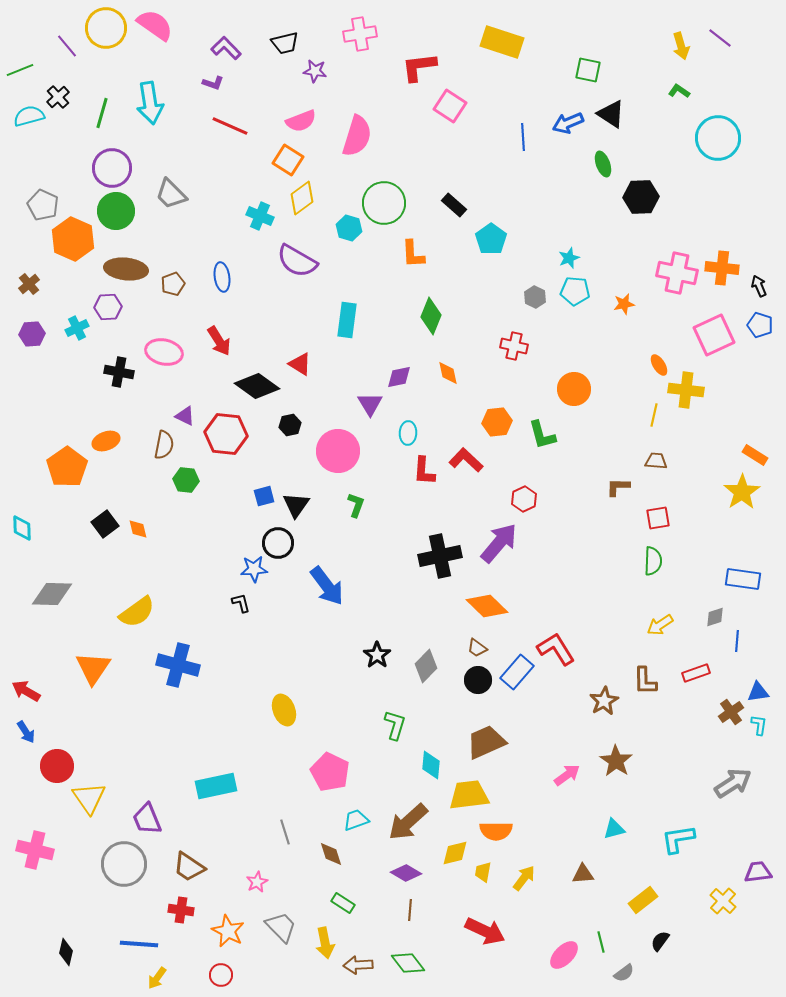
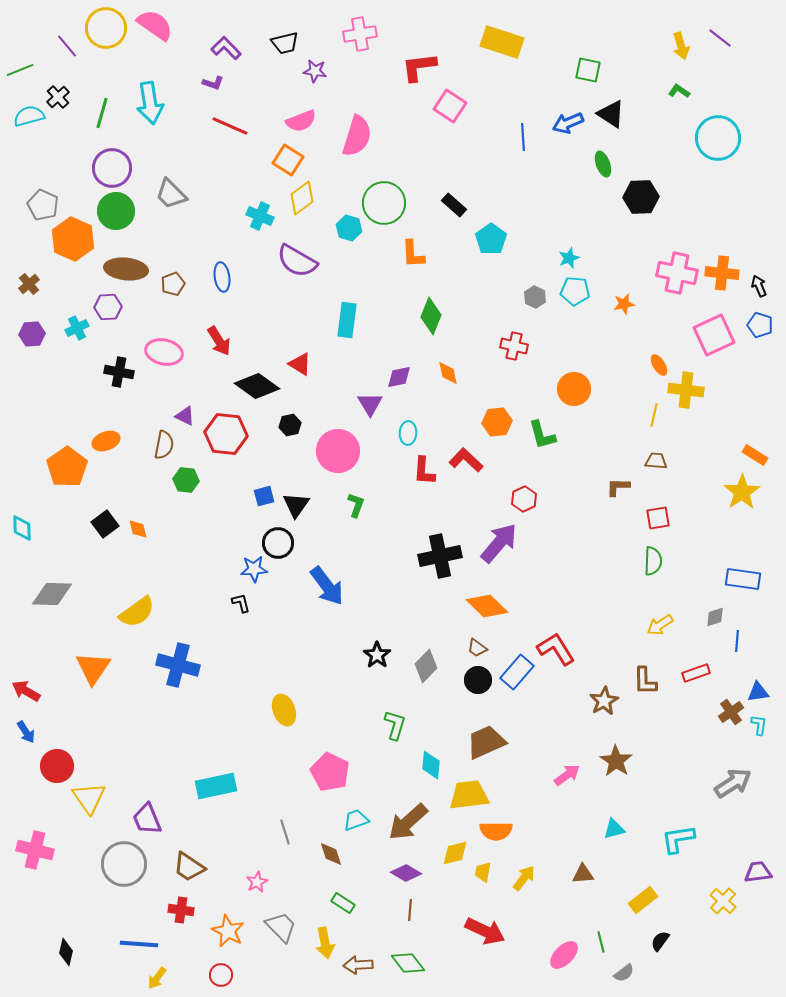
orange cross at (722, 268): moved 5 px down
